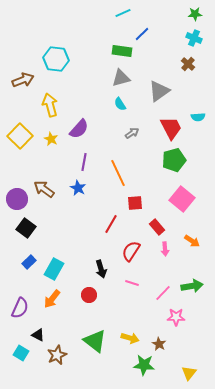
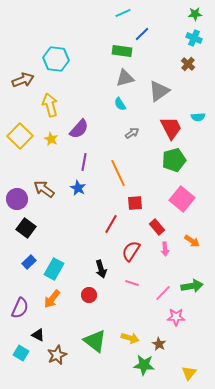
gray triangle at (121, 78): moved 4 px right
